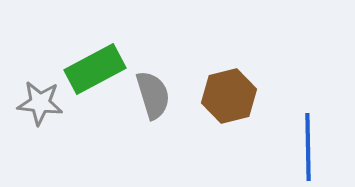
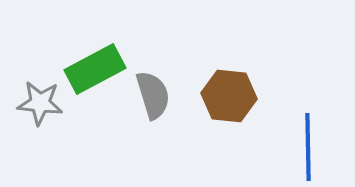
brown hexagon: rotated 20 degrees clockwise
